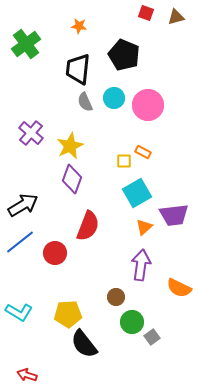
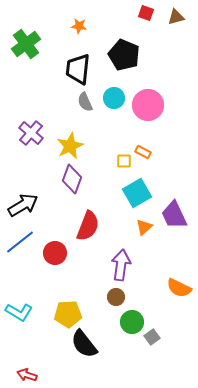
purple trapezoid: rotated 72 degrees clockwise
purple arrow: moved 20 px left
